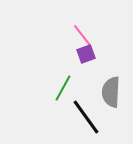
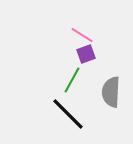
pink line: rotated 20 degrees counterclockwise
green line: moved 9 px right, 8 px up
black line: moved 18 px left, 3 px up; rotated 9 degrees counterclockwise
